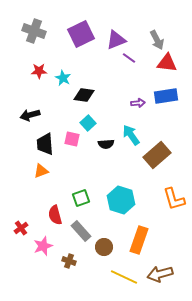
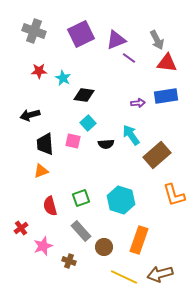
pink square: moved 1 px right, 2 px down
orange L-shape: moved 4 px up
red semicircle: moved 5 px left, 9 px up
